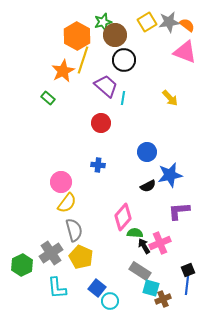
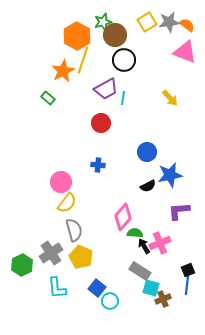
purple trapezoid: moved 3 px down; rotated 110 degrees clockwise
